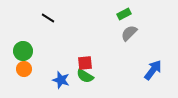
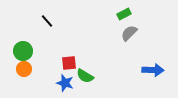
black line: moved 1 px left, 3 px down; rotated 16 degrees clockwise
red square: moved 16 px left
blue arrow: rotated 55 degrees clockwise
blue star: moved 4 px right, 3 px down
